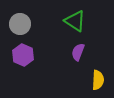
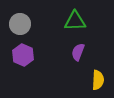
green triangle: rotated 35 degrees counterclockwise
